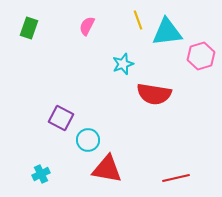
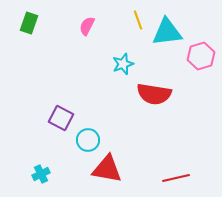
green rectangle: moved 5 px up
